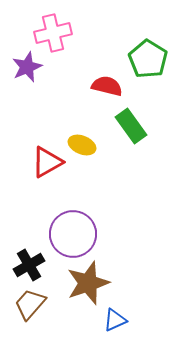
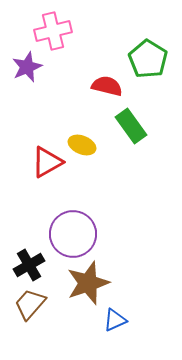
pink cross: moved 2 px up
